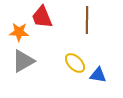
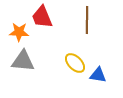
gray triangle: rotated 35 degrees clockwise
